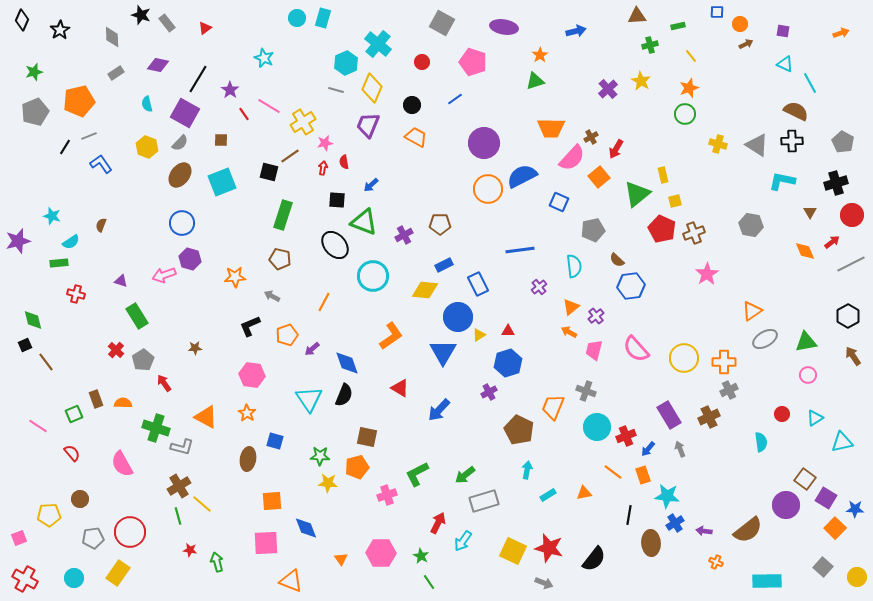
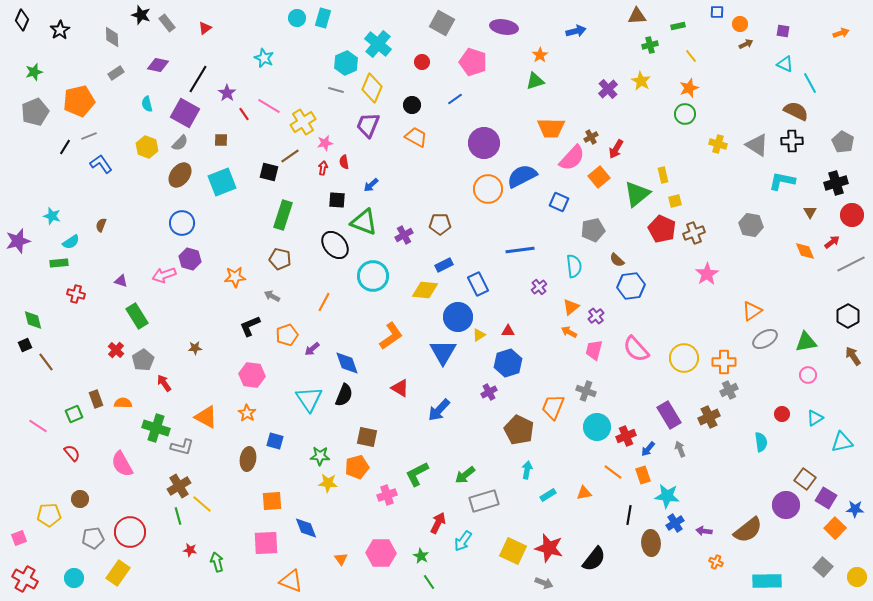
purple star at (230, 90): moved 3 px left, 3 px down
